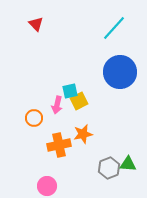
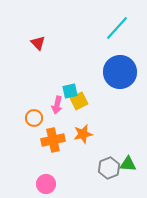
red triangle: moved 2 px right, 19 px down
cyan line: moved 3 px right
orange cross: moved 6 px left, 5 px up
pink circle: moved 1 px left, 2 px up
